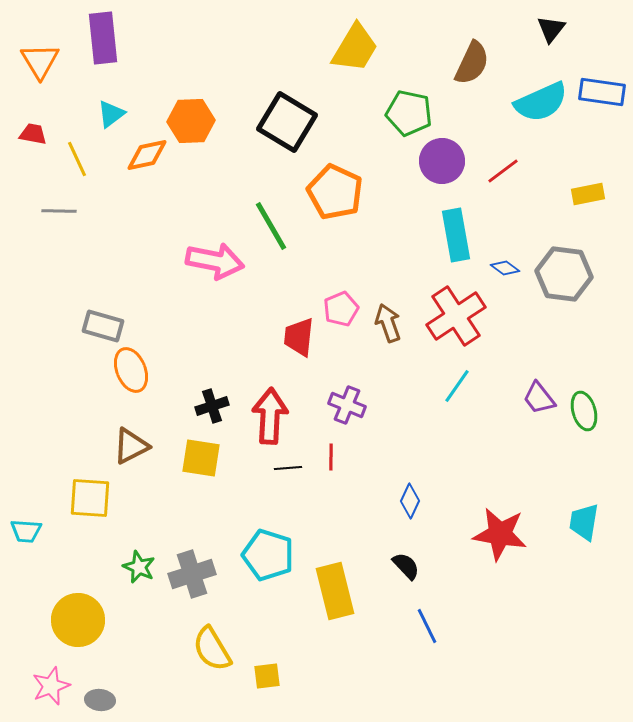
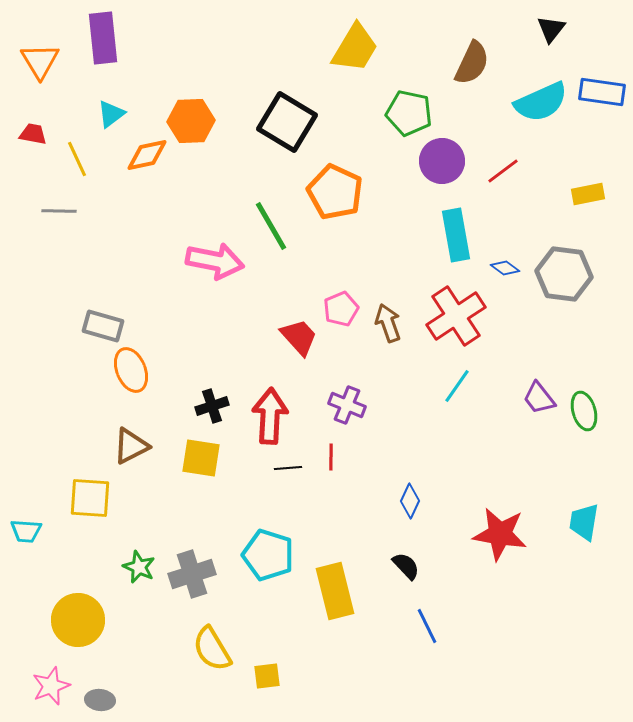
red trapezoid at (299, 337): rotated 132 degrees clockwise
